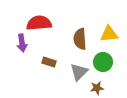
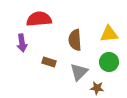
red semicircle: moved 4 px up
brown semicircle: moved 5 px left, 1 px down
green circle: moved 6 px right
brown star: rotated 16 degrees clockwise
